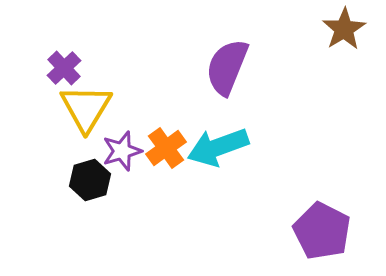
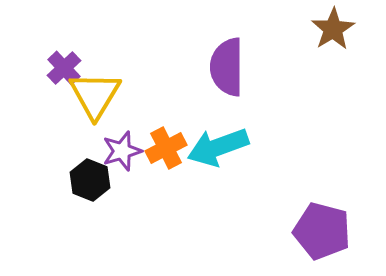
brown star: moved 11 px left
purple semicircle: rotated 22 degrees counterclockwise
yellow triangle: moved 9 px right, 13 px up
orange cross: rotated 9 degrees clockwise
black hexagon: rotated 21 degrees counterclockwise
purple pentagon: rotated 12 degrees counterclockwise
